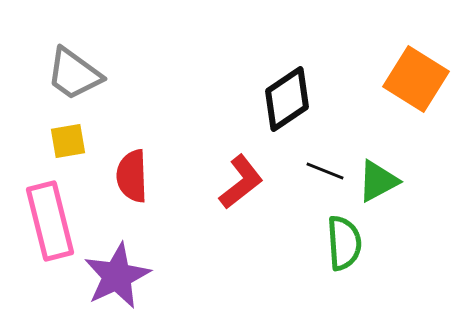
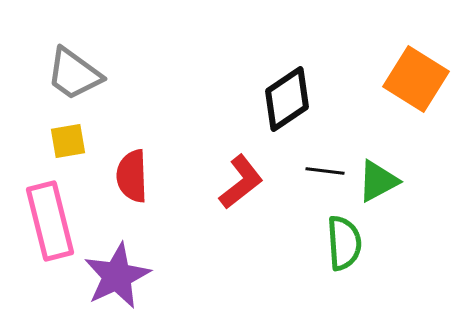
black line: rotated 15 degrees counterclockwise
